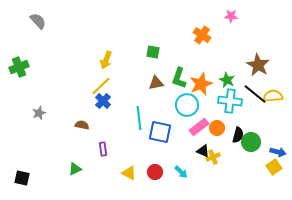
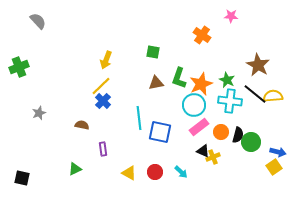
cyan circle: moved 7 px right
orange circle: moved 4 px right, 4 px down
